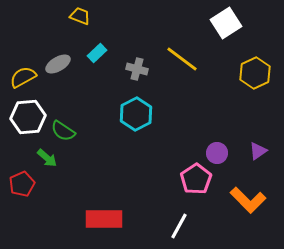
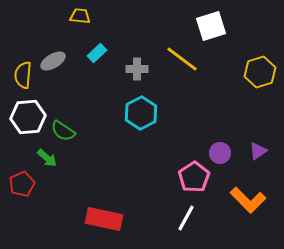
yellow trapezoid: rotated 15 degrees counterclockwise
white square: moved 15 px left, 3 px down; rotated 16 degrees clockwise
gray ellipse: moved 5 px left, 3 px up
gray cross: rotated 15 degrees counterclockwise
yellow hexagon: moved 5 px right, 1 px up; rotated 8 degrees clockwise
yellow semicircle: moved 2 px up; rotated 56 degrees counterclockwise
cyan hexagon: moved 5 px right, 1 px up
purple circle: moved 3 px right
pink pentagon: moved 2 px left, 2 px up
red rectangle: rotated 12 degrees clockwise
white line: moved 7 px right, 8 px up
